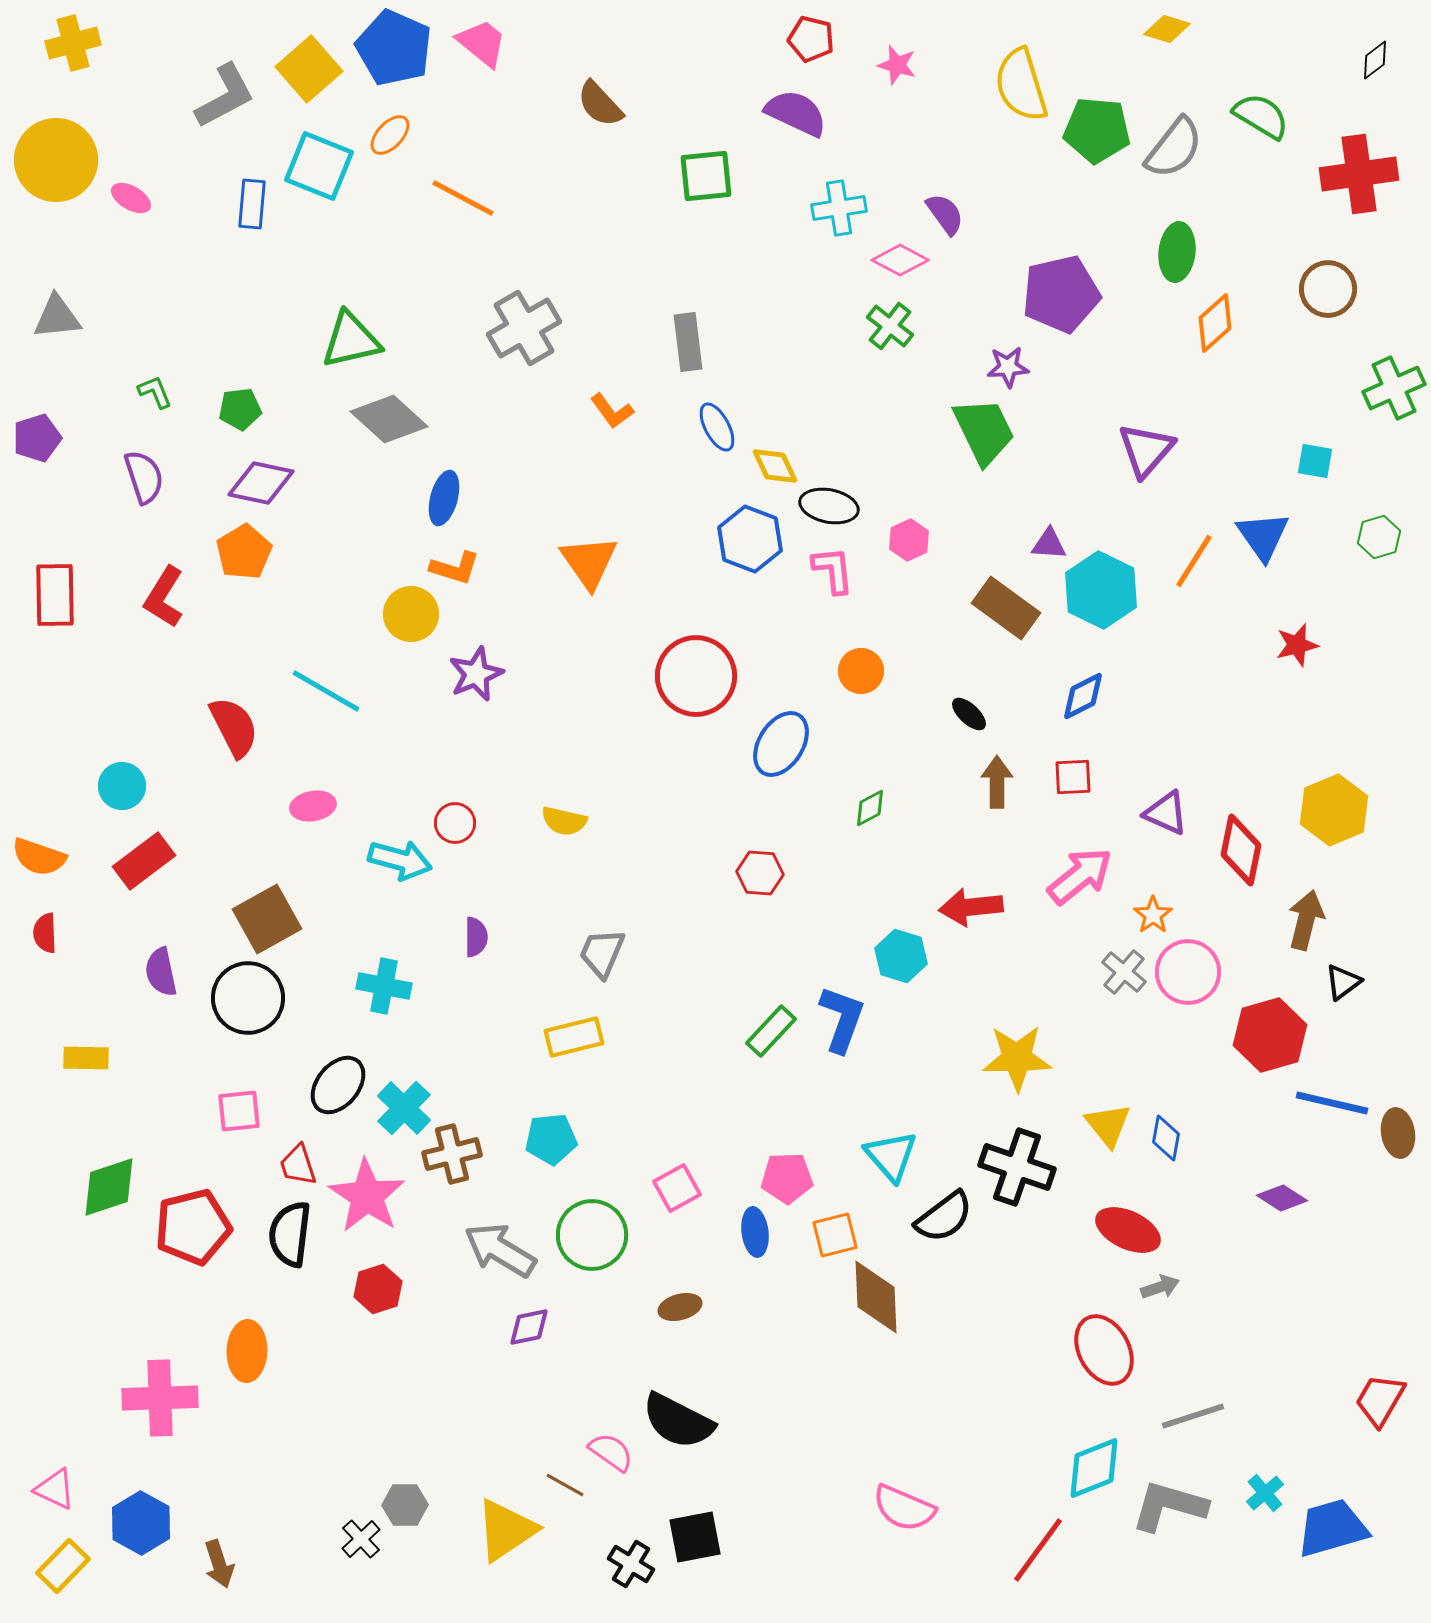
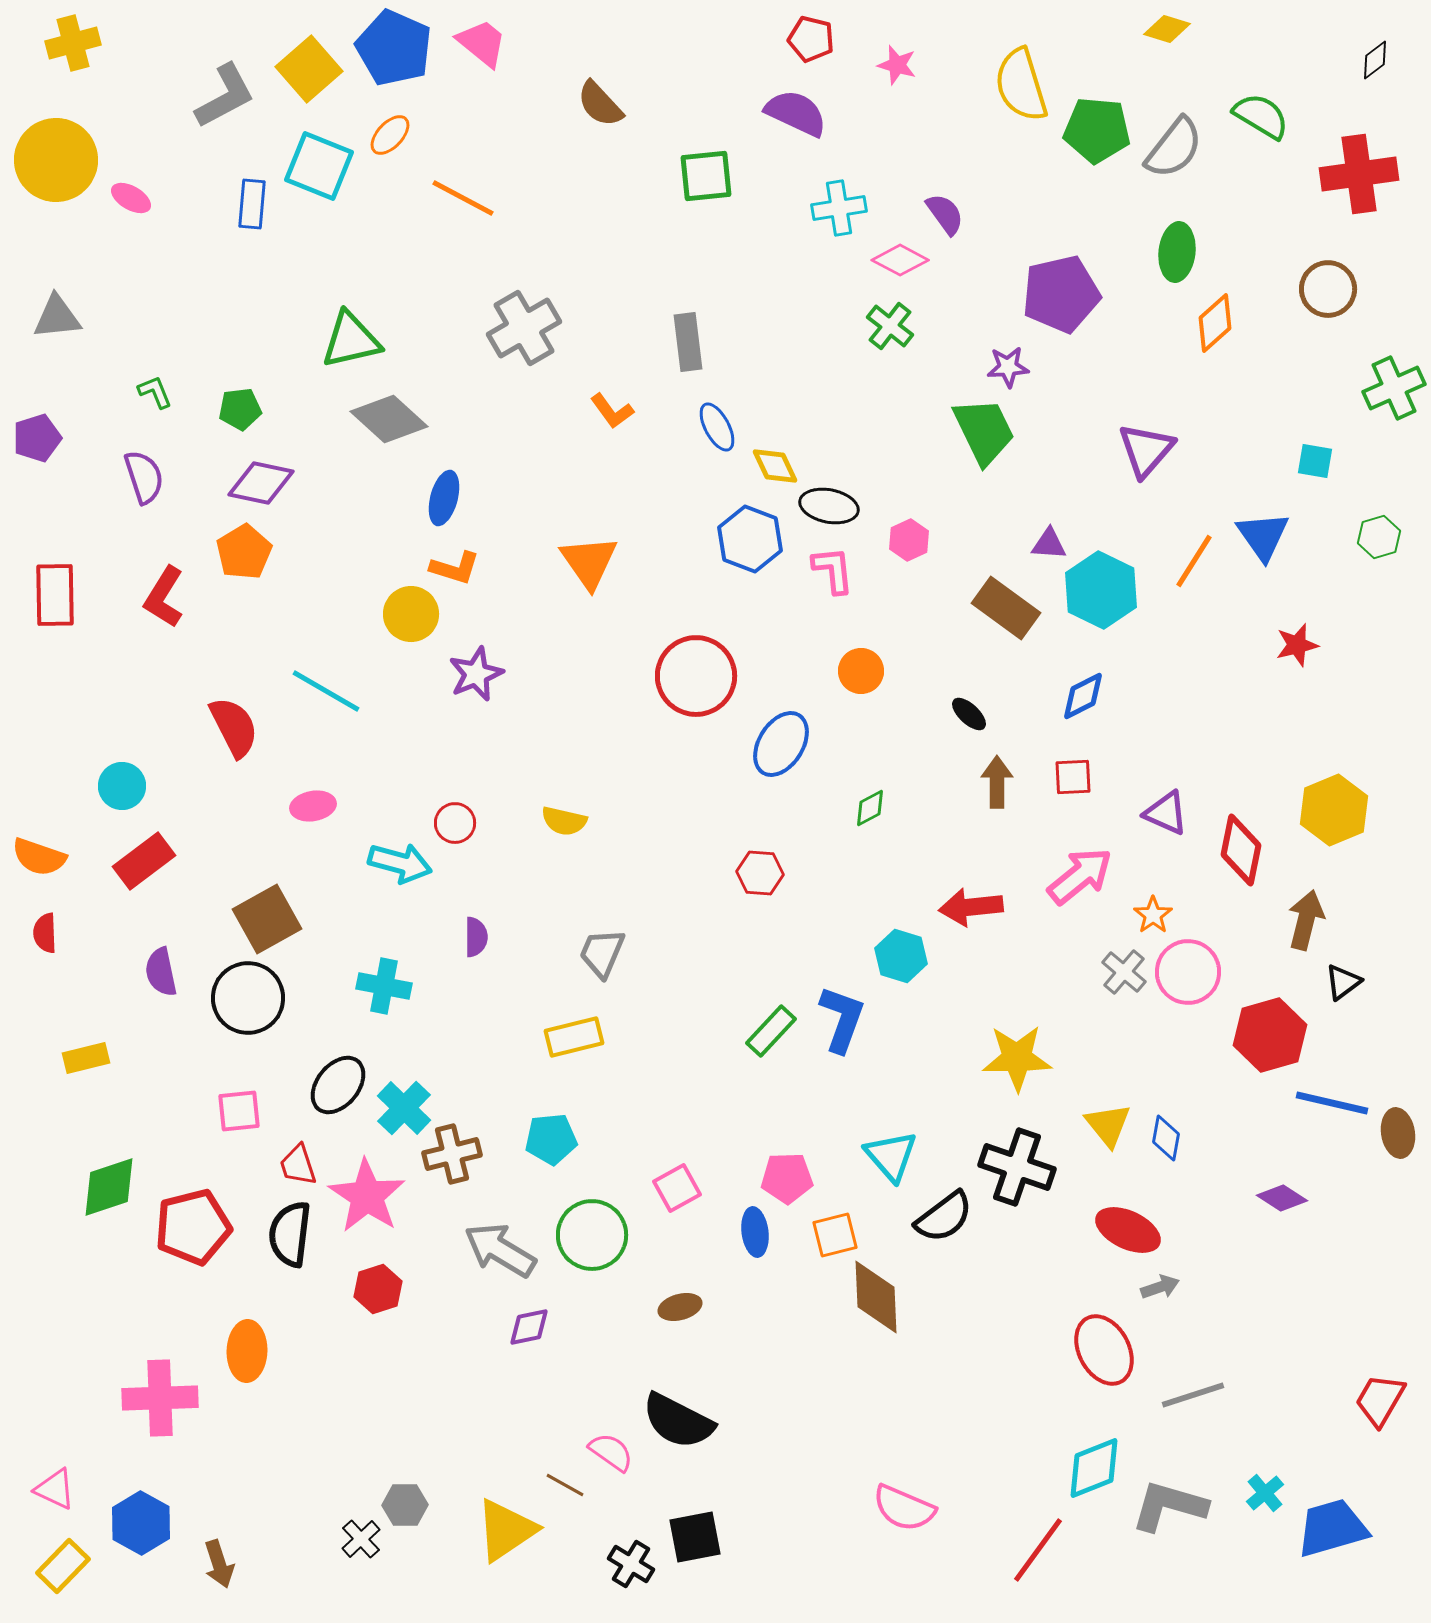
cyan arrow at (400, 860): moved 3 px down
yellow rectangle at (86, 1058): rotated 15 degrees counterclockwise
gray line at (1193, 1416): moved 21 px up
